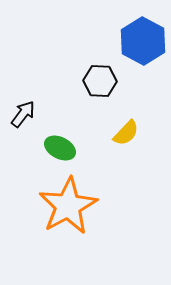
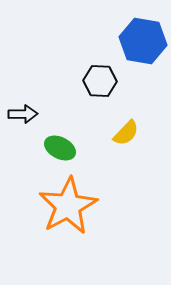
blue hexagon: rotated 18 degrees counterclockwise
black arrow: rotated 52 degrees clockwise
